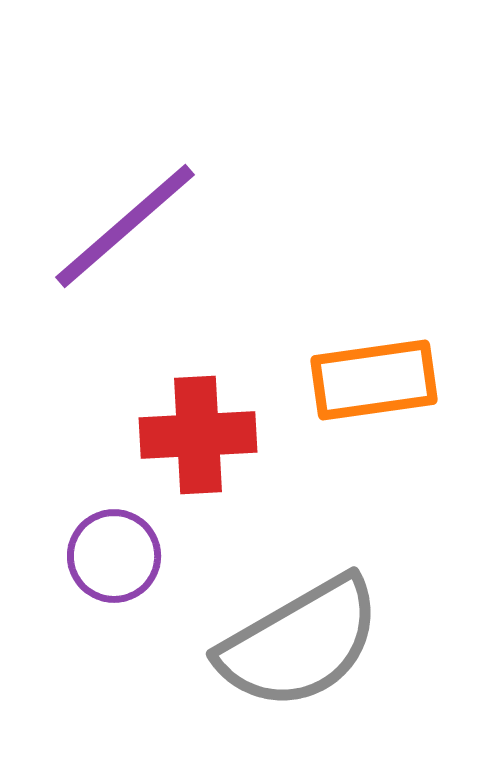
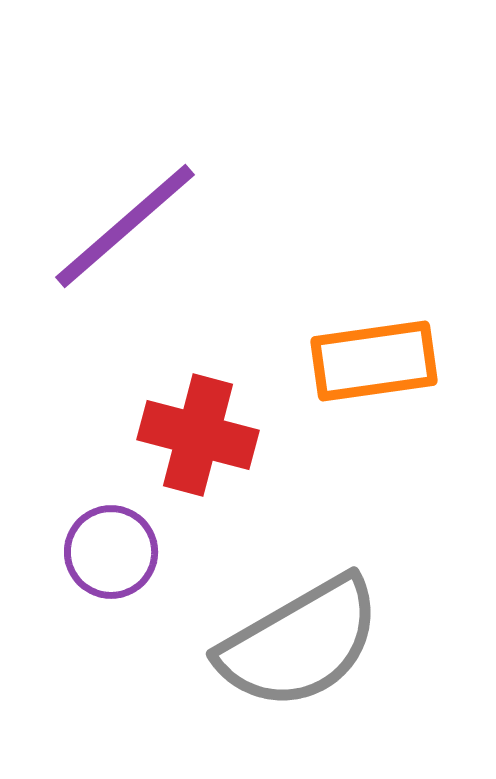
orange rectangle: moved 19 px up
red cross: rotated 18 degrees clockwise
purple circle: moved 3 px left, 4 px up
